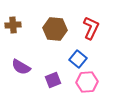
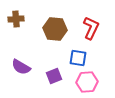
brown cross: moved 3 px right, 6 px up
blue square: moved 1 px up; rotated 30 degrees counterclockwise
purple square: moved 1 px right, 4 px up
